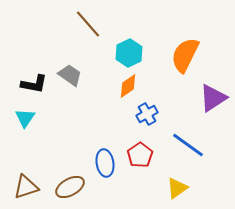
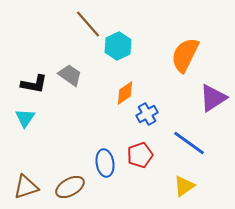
cyan hexagon: moved 11 px left, 7 px up
orange diamond: moved 3 px left, 7 px down
blue line: moved 1 px right, 2 px up
red pentagon: rotated 15 degrees clockwise
yellow triangle: moved 7 px right, 2 px up
